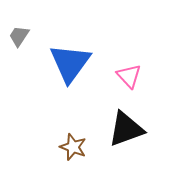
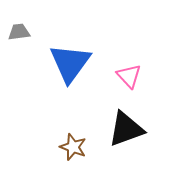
gray trapezoid: moved 4 px up; rotated 50 degrees clockwise
